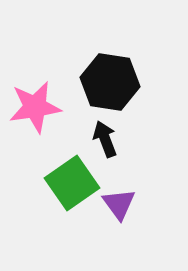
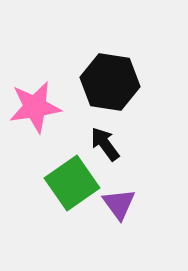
black arrow: moved 5 px down; rotated 15 degrees counterclockwise
